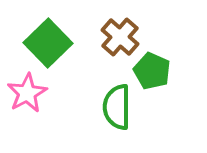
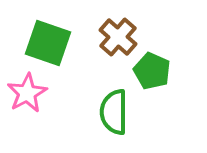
brown cross: moved 2 px left
green square: rotated 27 degrees counterclockwise
green semicircle: moved 3 px left, 5 px down
